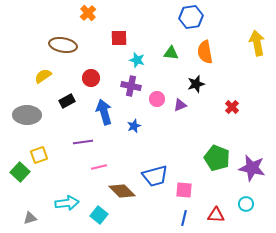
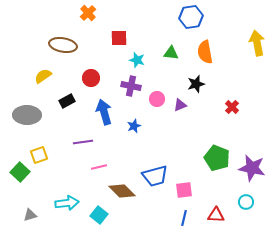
pink square: rotated 12 degrees counterclockwise
cyan circle: moved 2 px up
gray triangle: moved 3 px up
